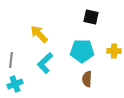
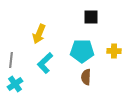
black square: rotated 14 degrees counterclockwise
yellow arrow: rotated 114 degrees counterclockwise
brown semicircle: moved 1 px left, 2 px up
cyan cross: rotated 14 degrees counterclockwise
